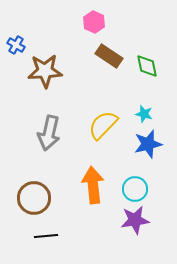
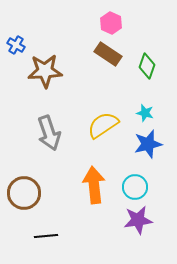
pink hexagon: moved 17 px right, 1 px down
brown rectangle: moved 1 px left, 2 px up
green diamond: rotated 30 degrees clockwise
cyan star: moved 1 px right, 1 px up
yellow semicircle: rotated 12 degrees clockwise
gray arrow: rotated 32 degrees counterclockwise
orange arrow: moved 1 px right
cyan circle: moved 2 px up
brown circle: moved 10 px left, 5 px up
purple star: moved 3 px right
